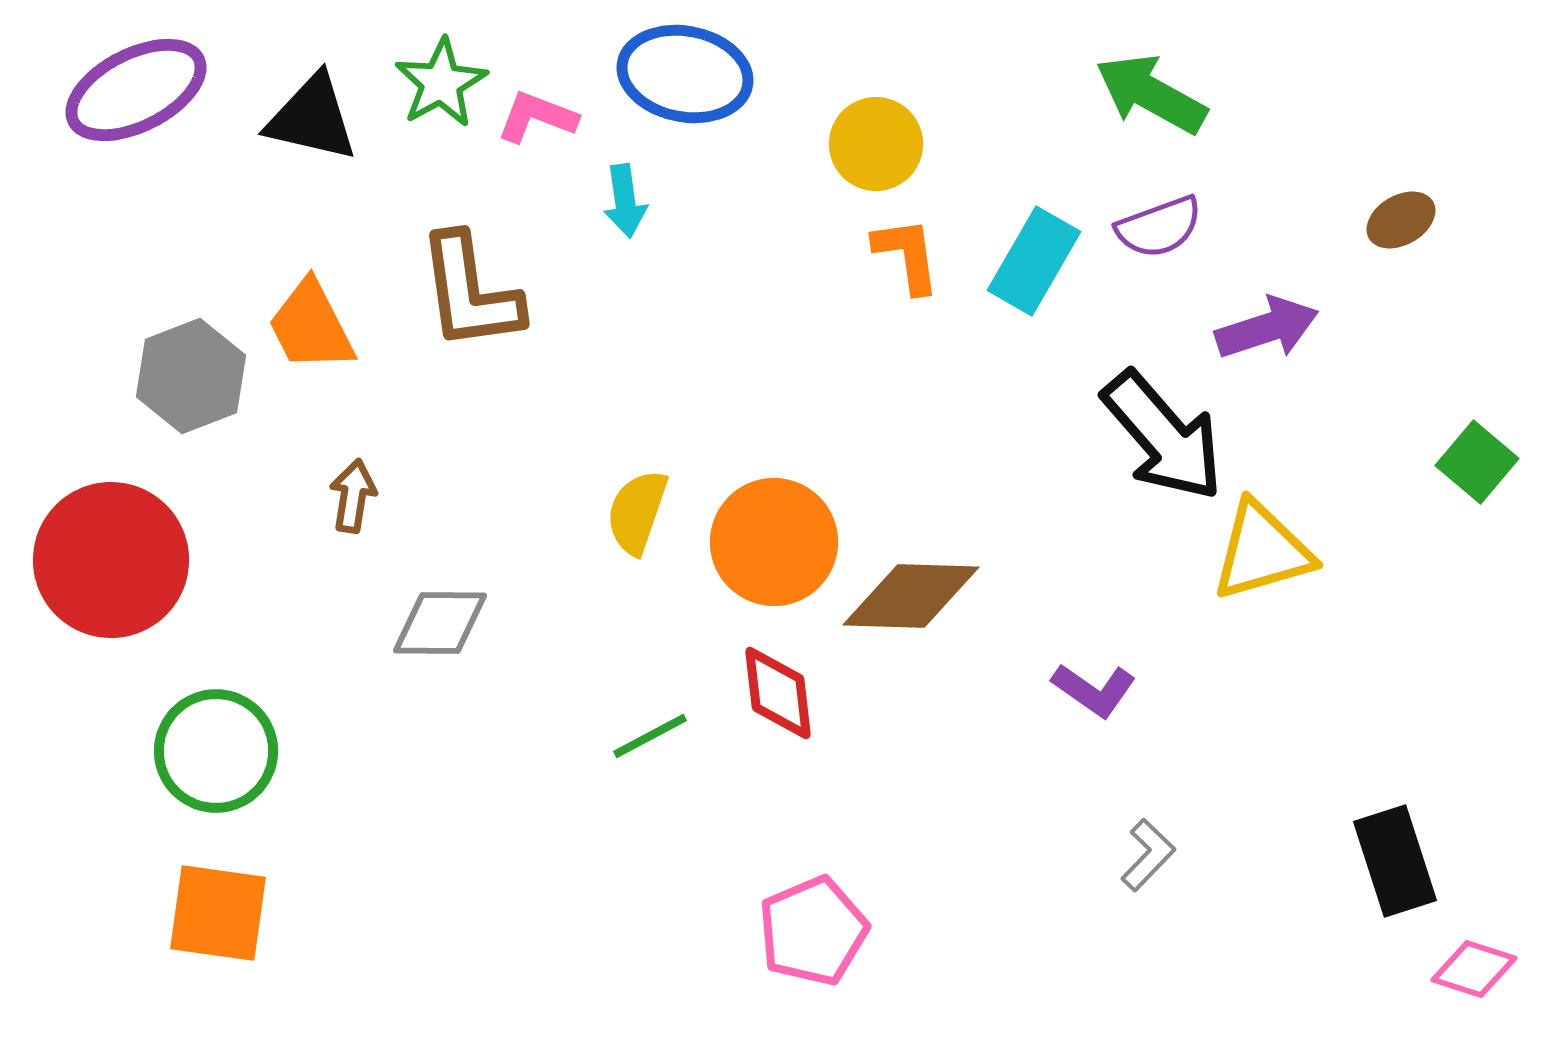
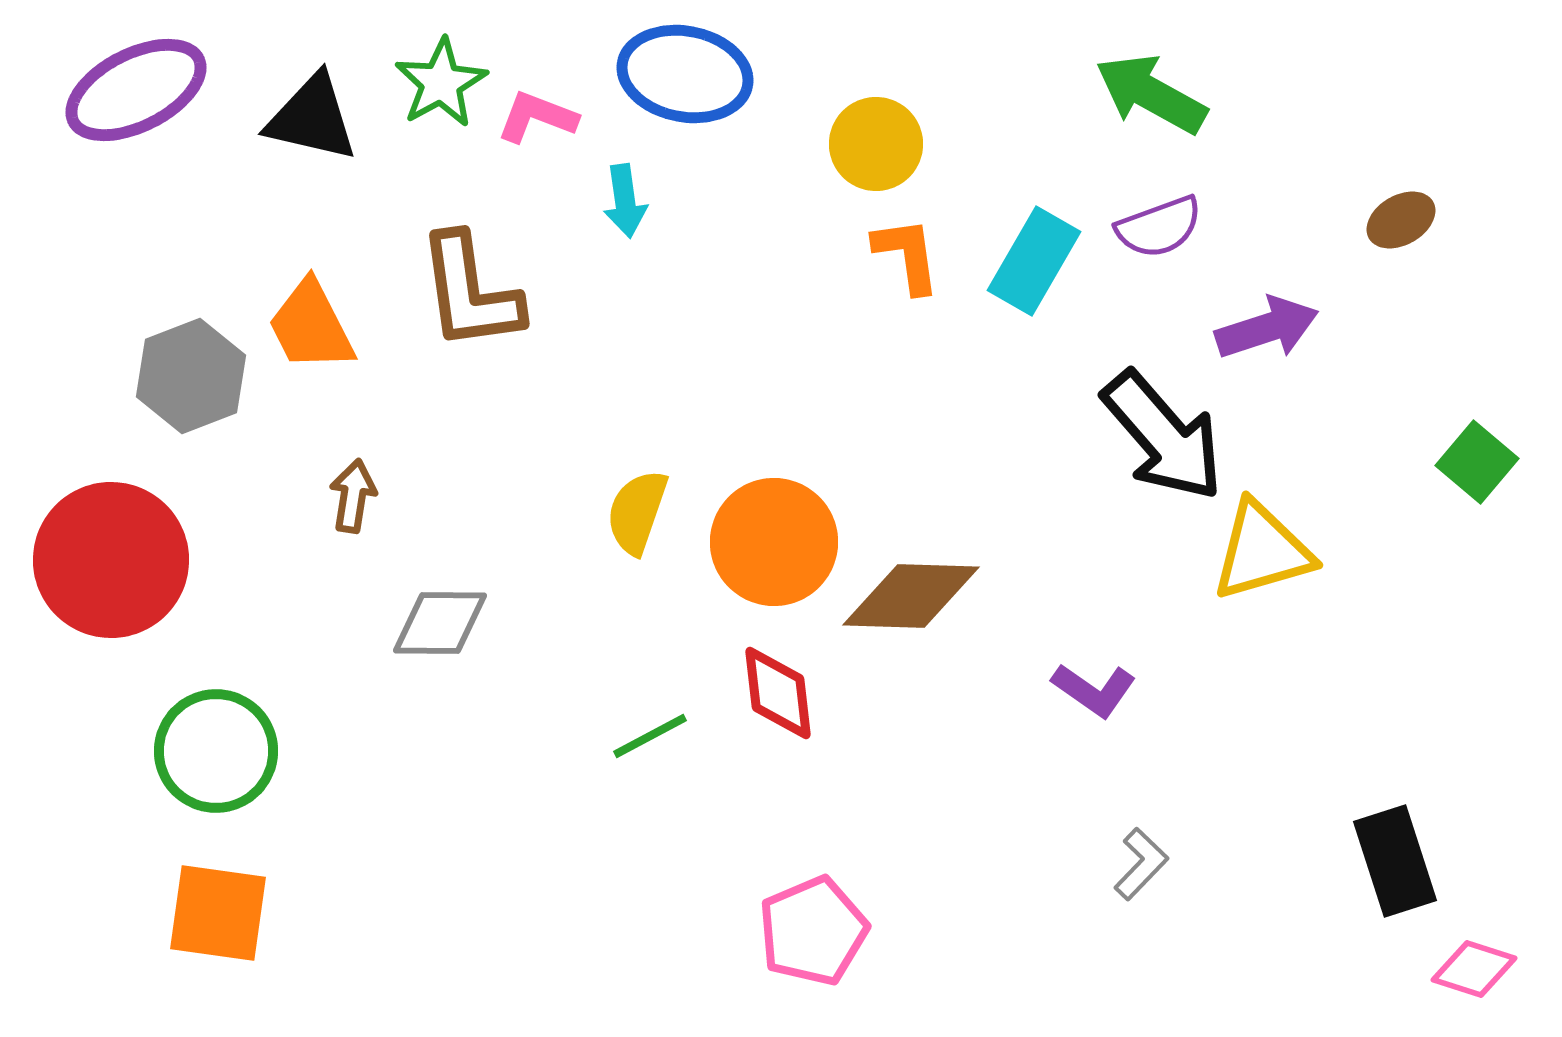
gray L-shape: moved 7 px left, 9 px down
